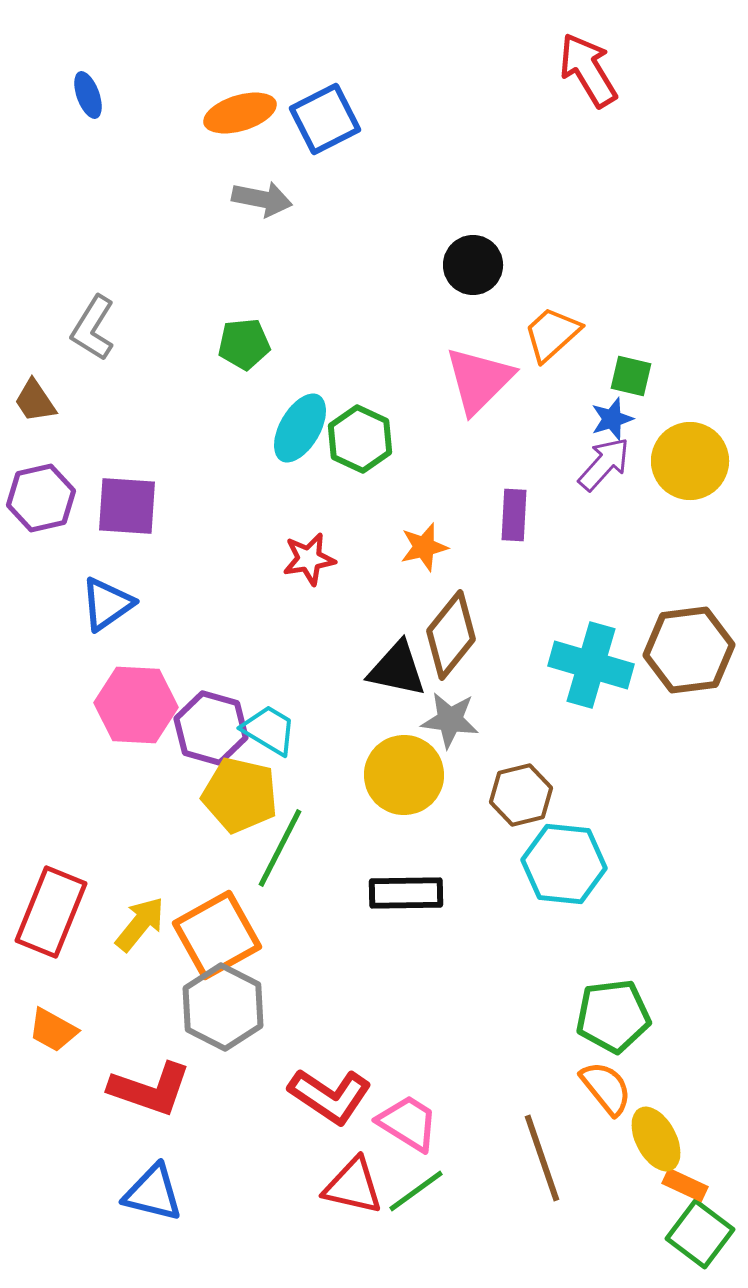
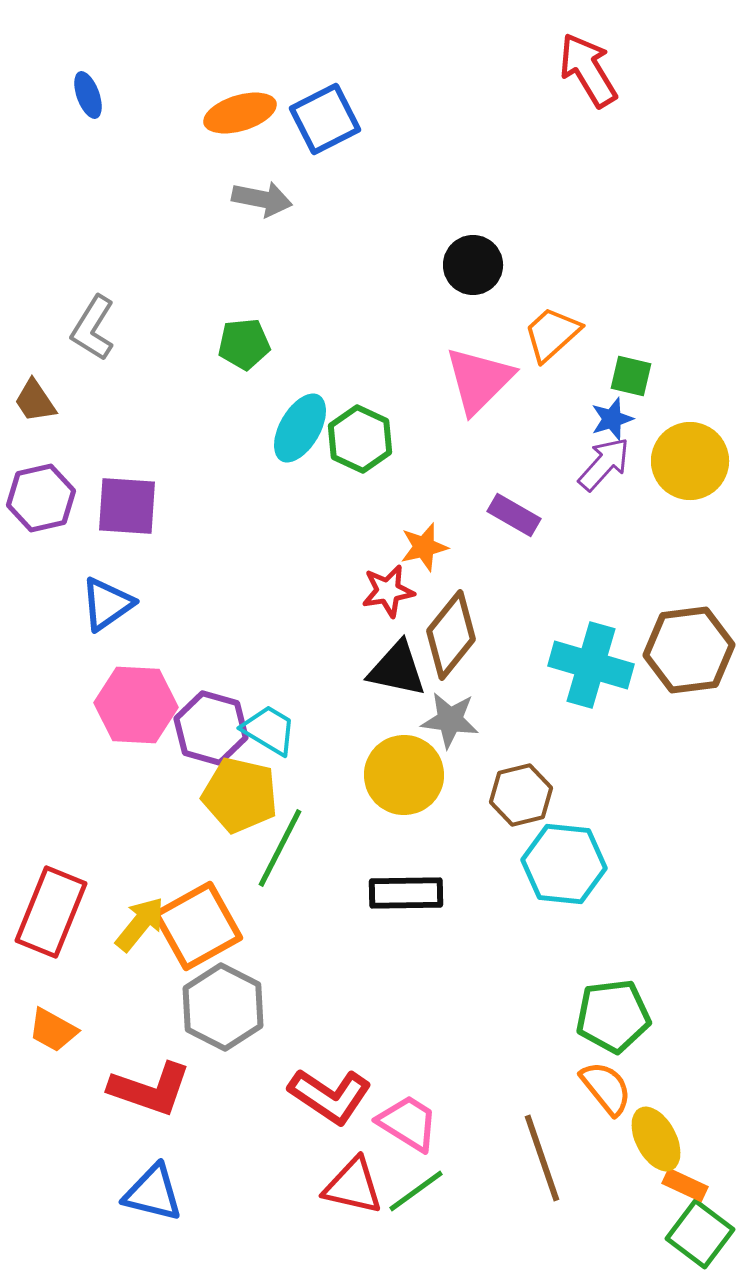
purple rectangle at (514, 515): rotated 63 degrees counterclockwise
red star at (309, 559): moved 79 px right, 32 px down
orange square at (217, 935): moved 19 px left, 9 px up
